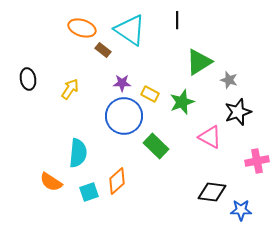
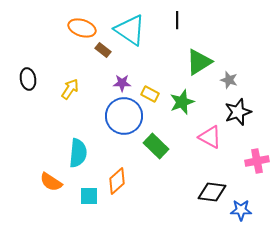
cyan square: moved 4 px down; rotated 18 degrees clockwise
